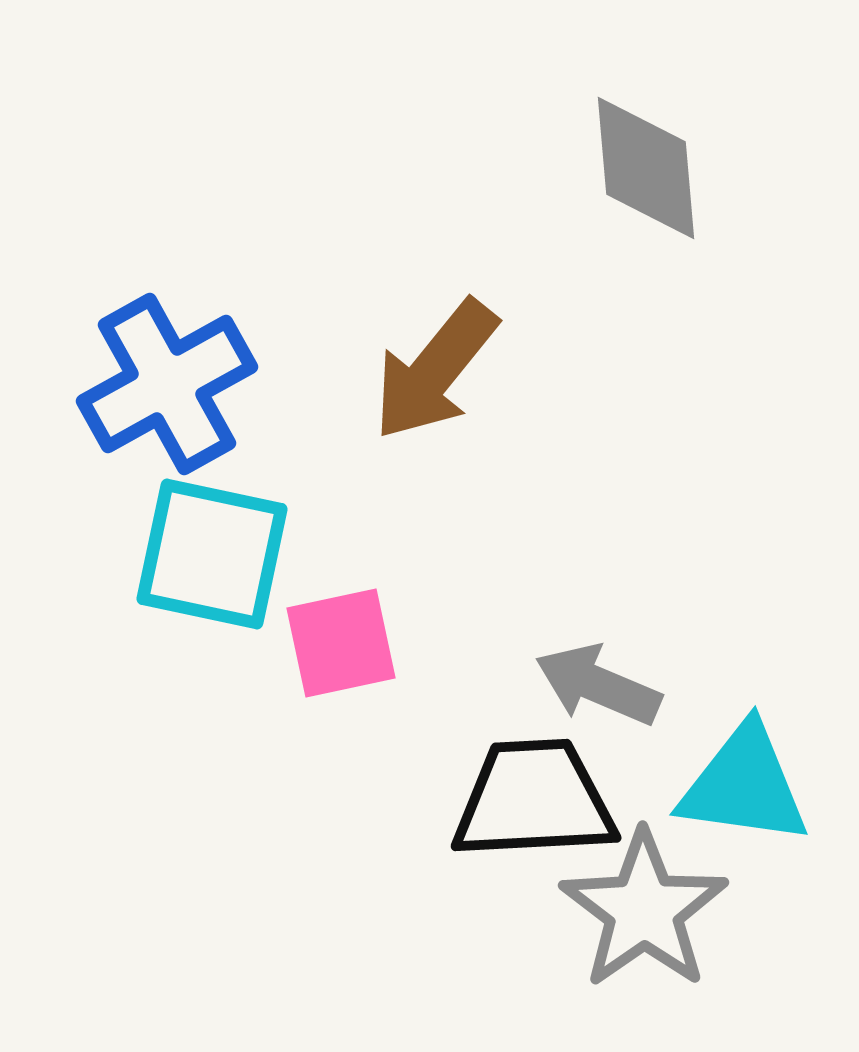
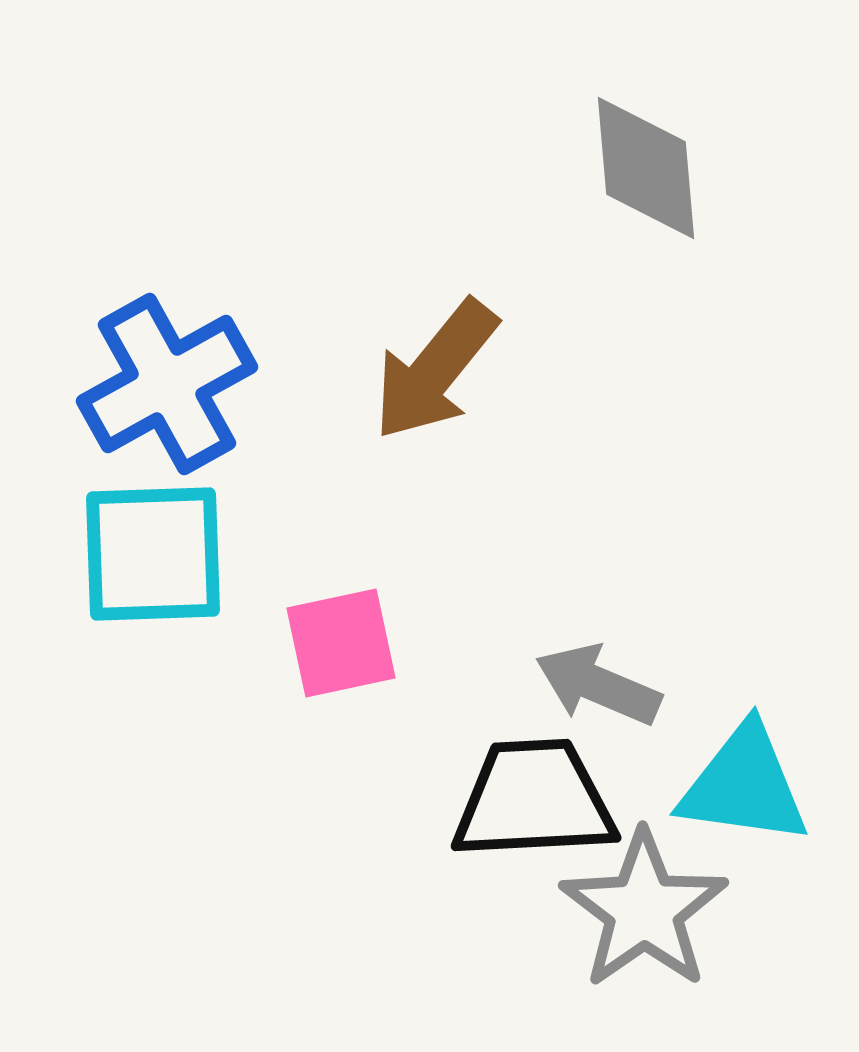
cyan square: moved 59 px left; rotated 14 degrees counterclockwise
